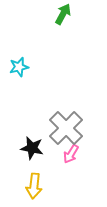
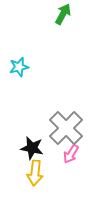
yellow arrow: moved 1 px right, 13 px up
